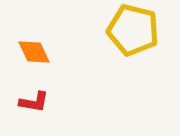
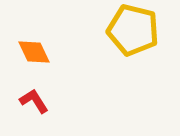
red L-shape: moved 1 px up; rotated 132 degrees counterclockwise
